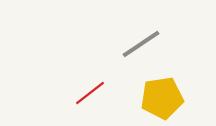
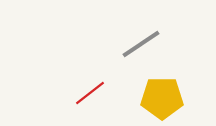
yellow pentagon: rotated 9 degrees clockwise
